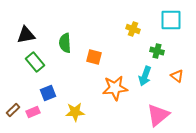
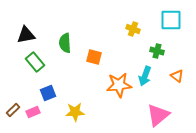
orange star: moved 4 px right, 3 px up
